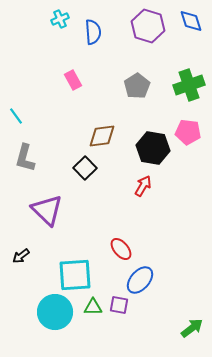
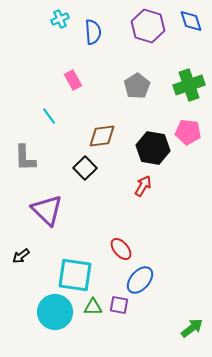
cyan line: moved 33 px right
gray L-shape: rotated 16 degrees counterclockwise
cyan square: rotated 12 degrees clockwise
